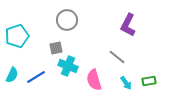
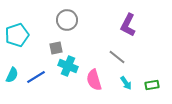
cyan pentagon: moved 1 px up
green rectangle: moved 3 px right, 4 px down
